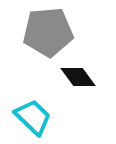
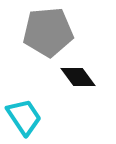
cyan trapezoid: moved 9 px left; rotated 12 degrees clockwise
